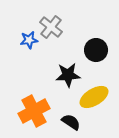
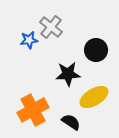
black star: moved 1 px up
orange cross: moved 1 px left, 1 px up
